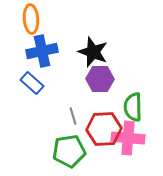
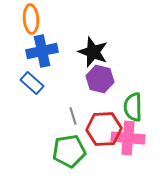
purple hexagon: rotated 12 degrees clockwise
